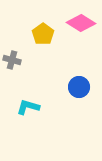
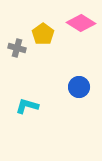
gray cross: moved 5 px right, 12 px up
cyan L-shape: moved 1 px left, 1 px up
